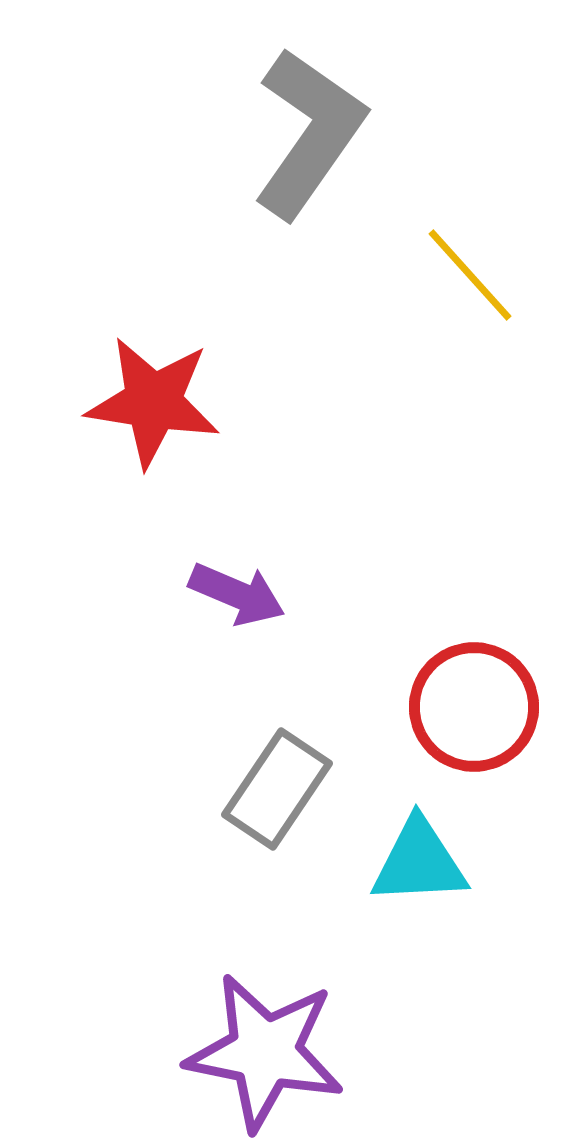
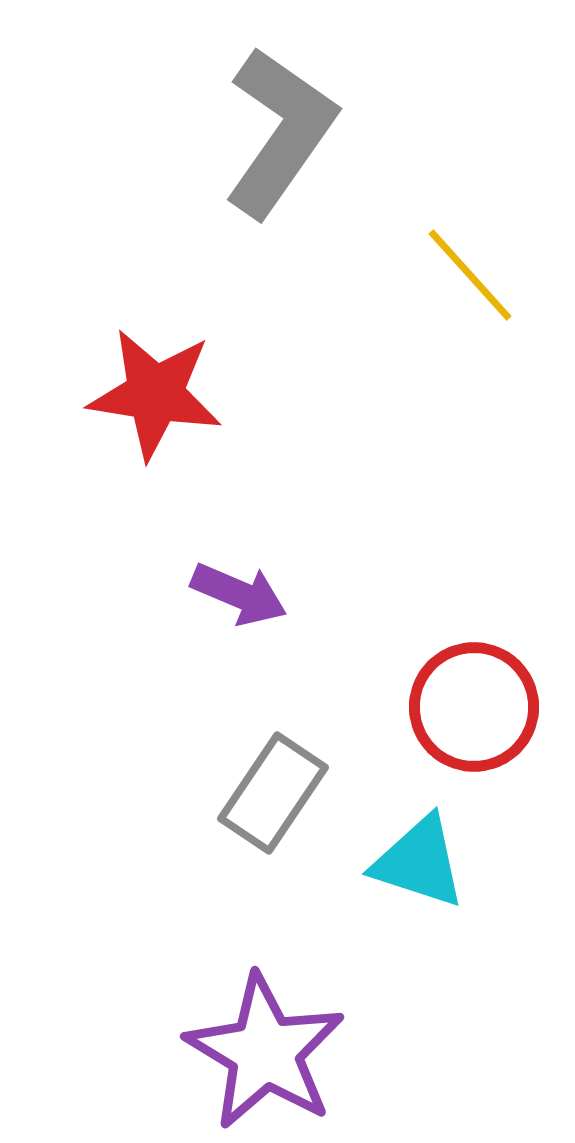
gray L-shape: moved 29 px left, 1 px up
red star: moved 2 px right, 8 px up
purple arrow: moved 2 px right
gray rectangle: moved 4 px left, 4 px down
cyan triangle: rotated 21 degrees clockwise
purple star: rotated 20 degrees clockwise
